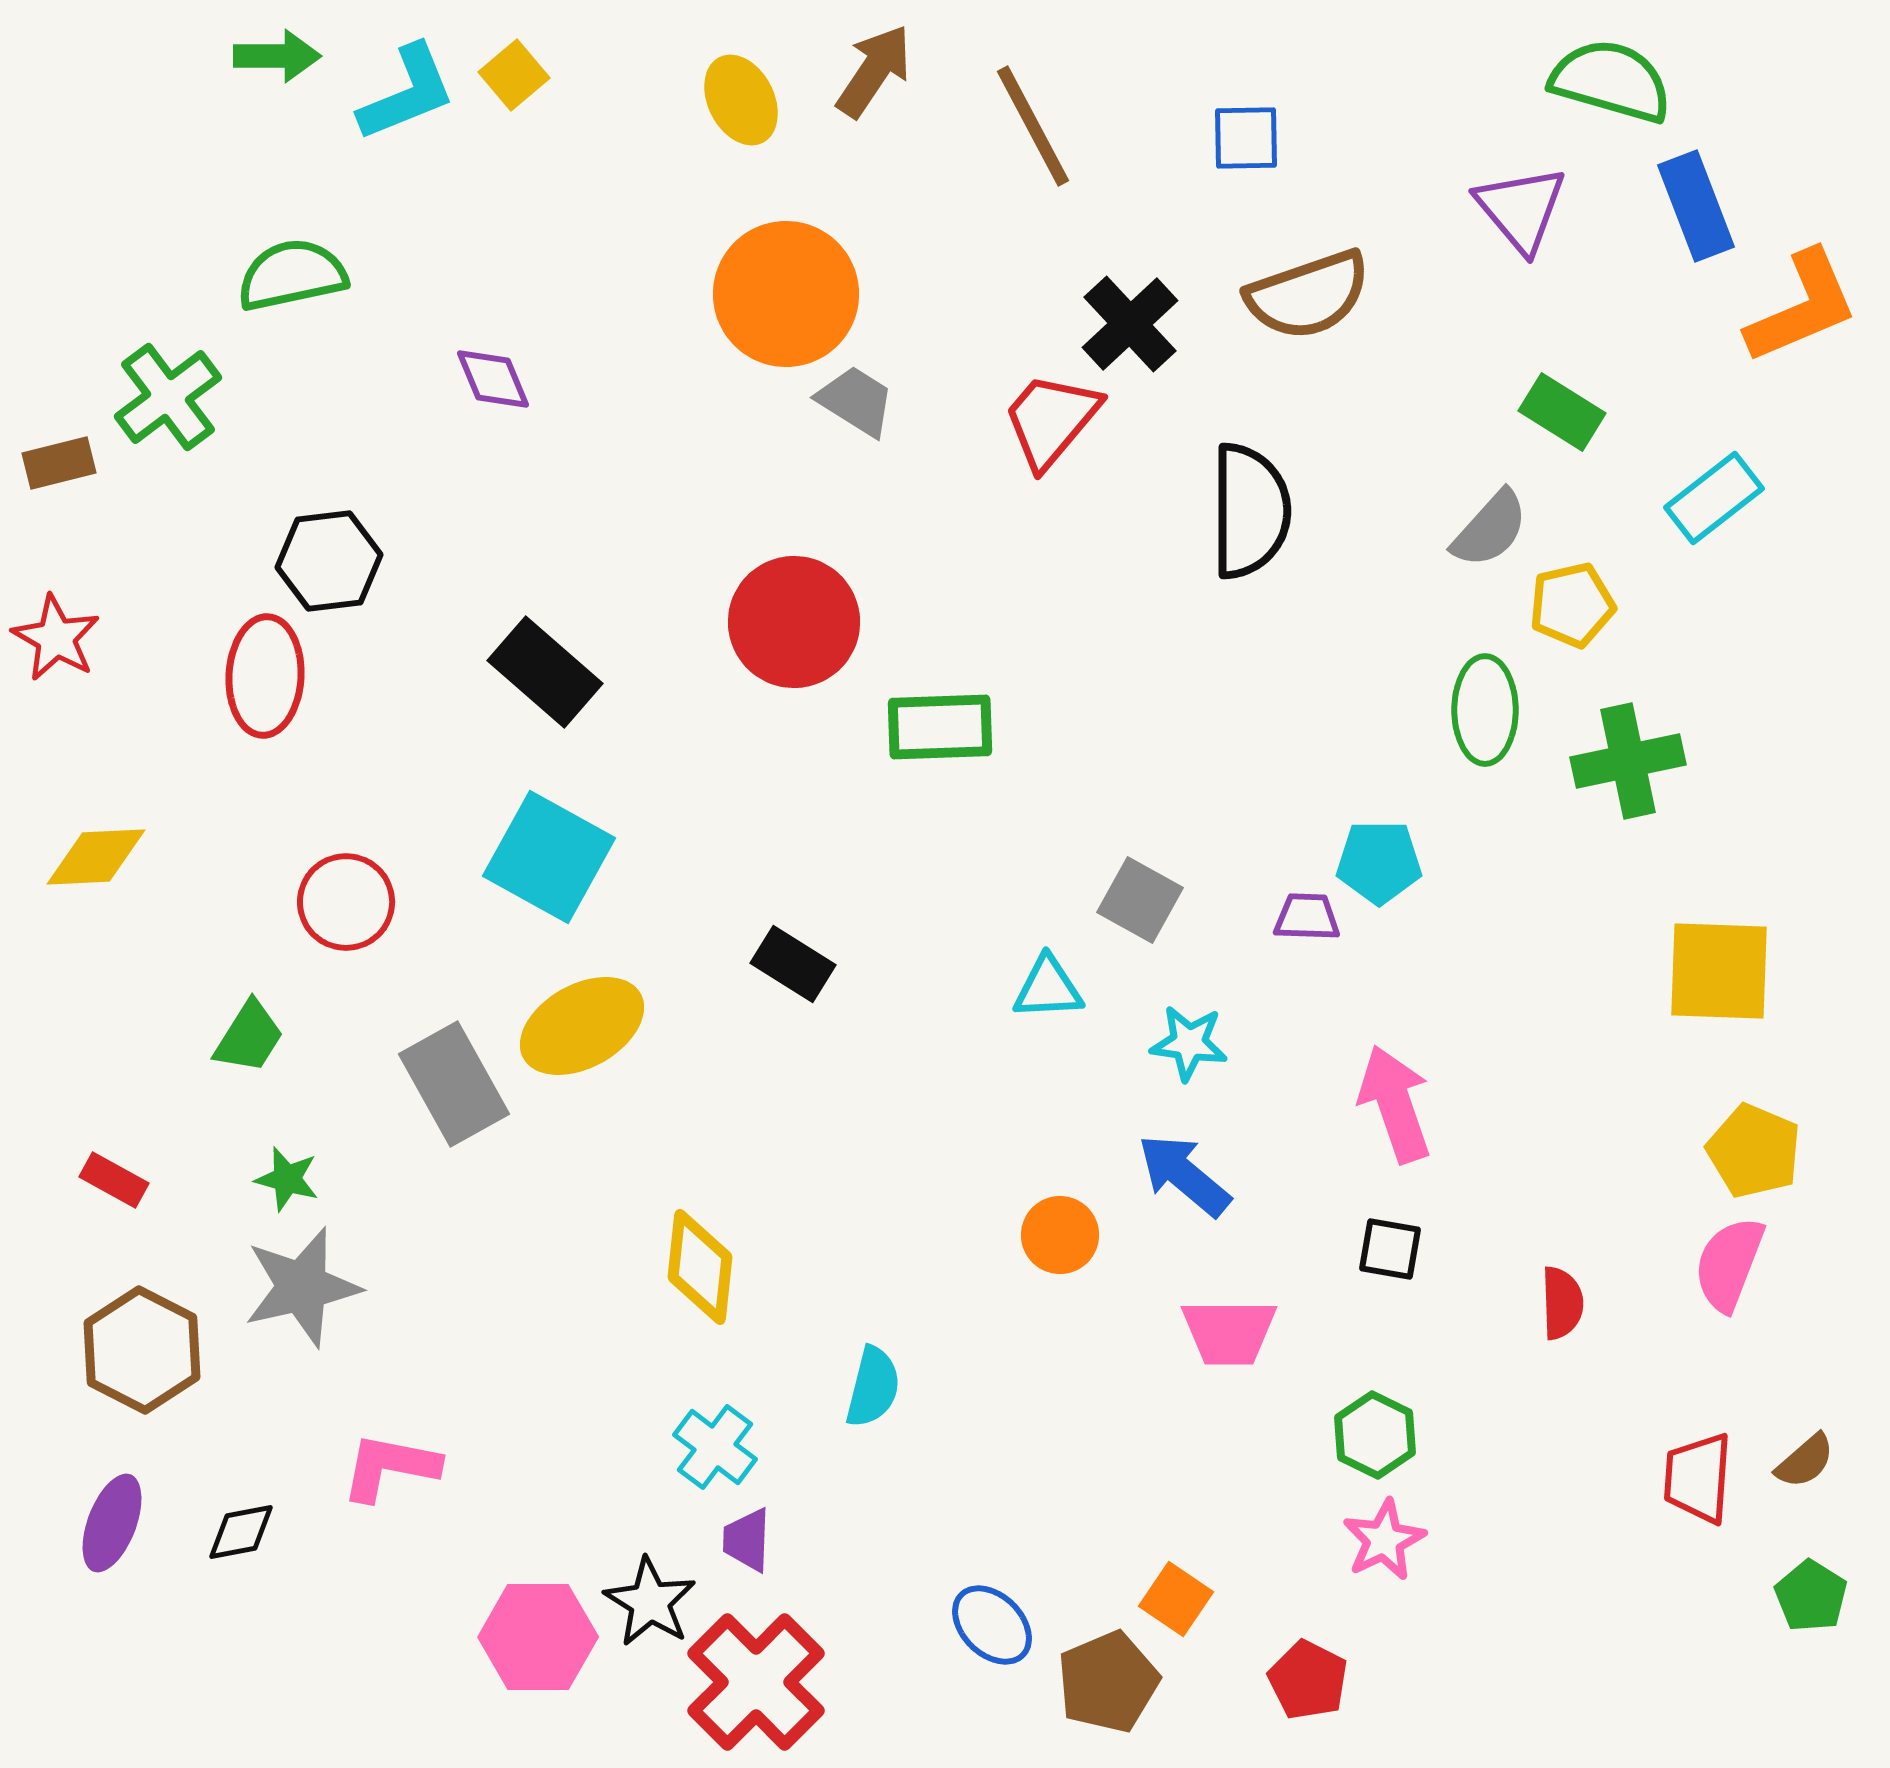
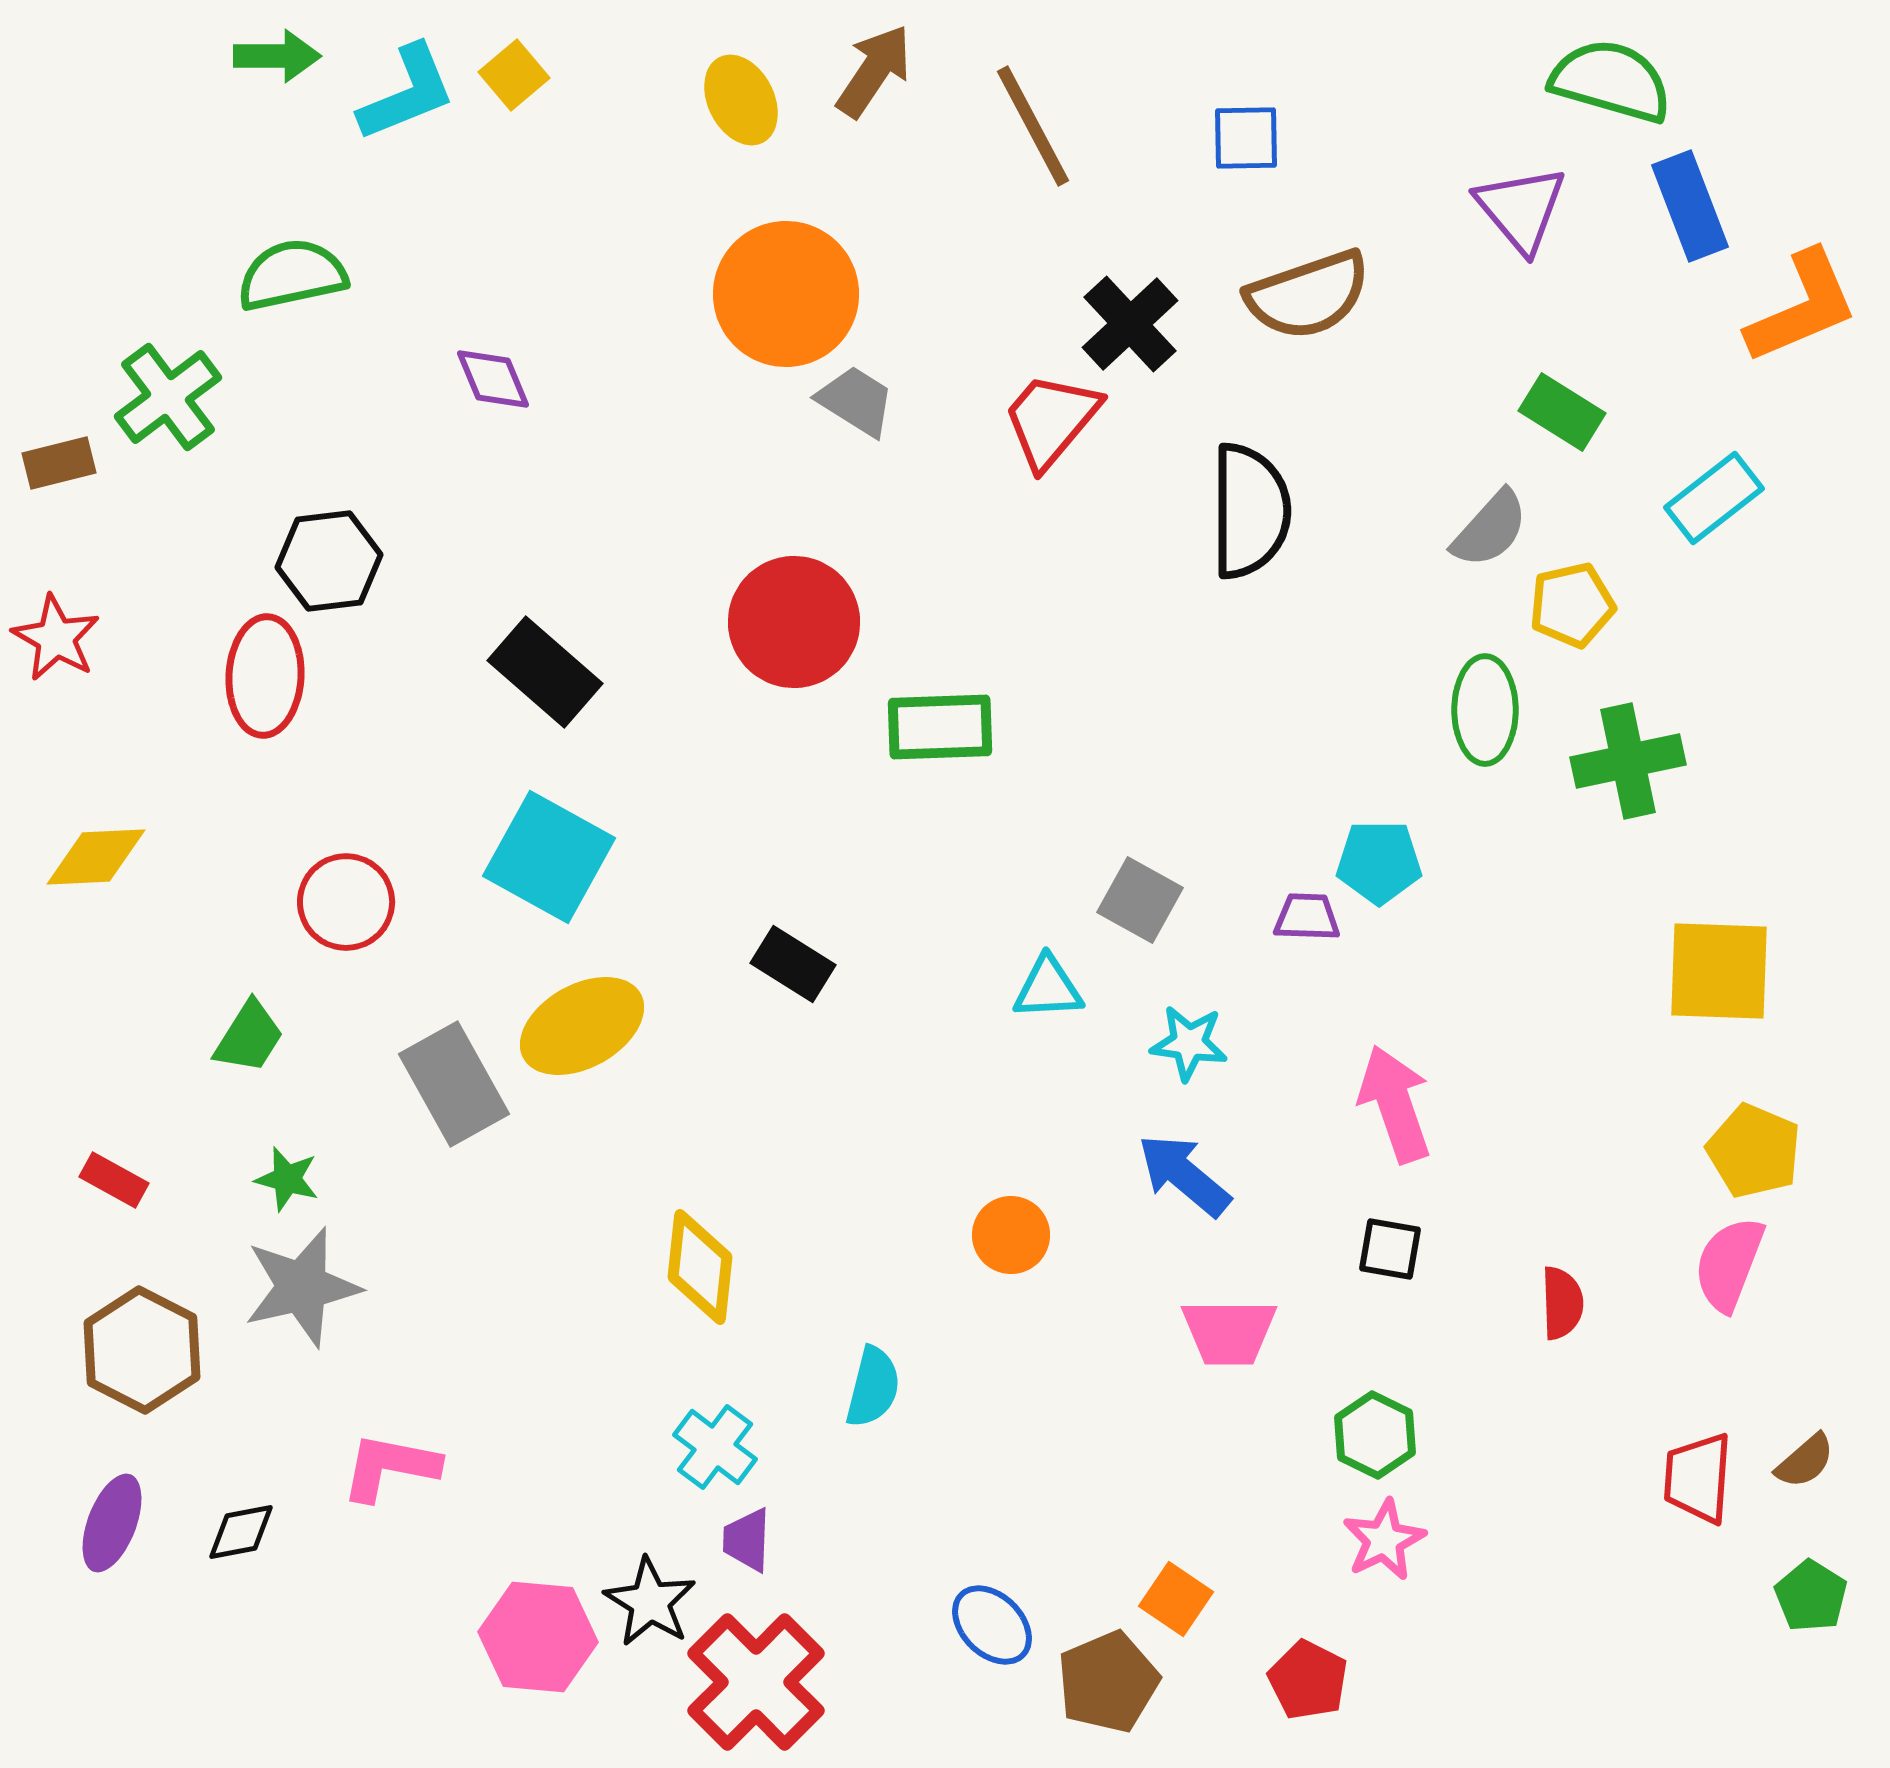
blue rectangle at (1696, 206): moved 6 px left
orange circle at (1060, 1235): moved 49 px left
pink hexagon at (538, 1637): rotated 5 degrees clockwise
